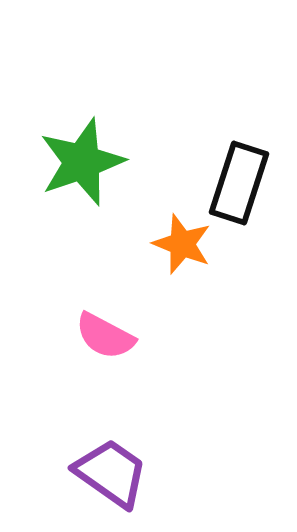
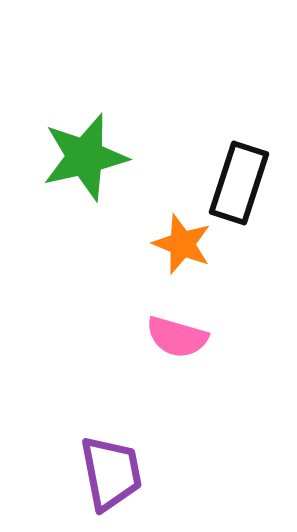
green star: moved 3 px right, 5 px up; rotated 6 degrees clockwise
pink semicircle: moved 72 px right, 1 px down; rotated 12 degrees counterclockwise
purple trapezoid: rotated 44 degrees clockwise
